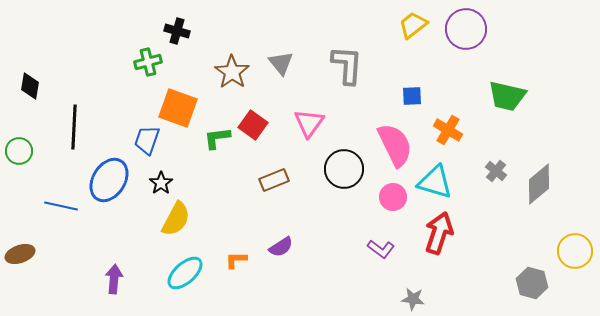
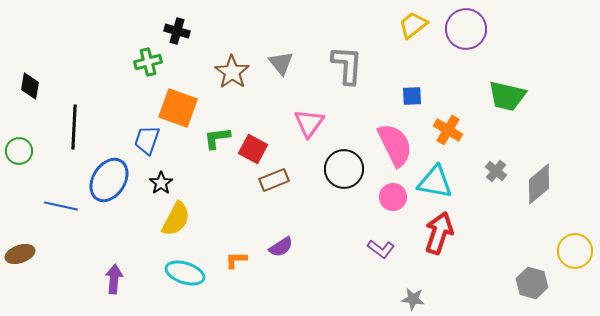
red square: moved 24 px down; rotated 8 degrees counterclockwise
cyan triangle: rotated 6 degrees counterclockwise
cyan ellipse: rotated 60 degrees clockwise
